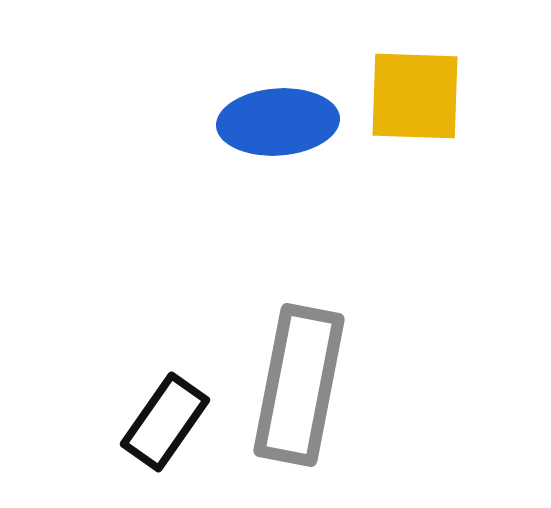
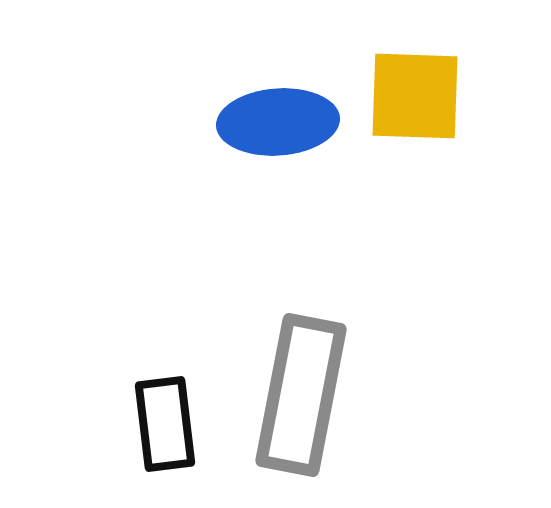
gray rectangle: moved 2 px right, 10 px down
black rectangle: moved 2 px down; rotated 42 degrees counterclockwise
